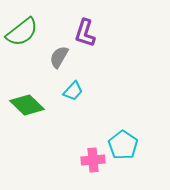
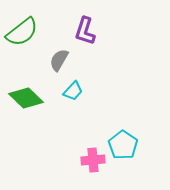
purple L-shape: moved 2 px up
gray semicircle: moved 3 px down
green diamond: moved 1 px left, 7 px up
